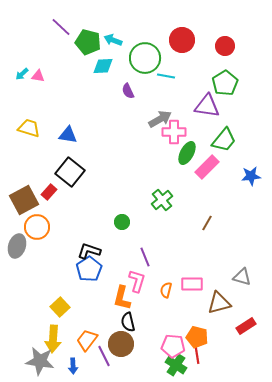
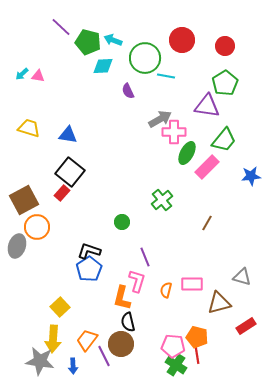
red rectangle at (49, 192): moved 13 px right, 1 px down
